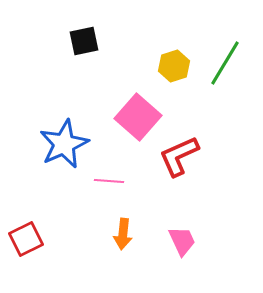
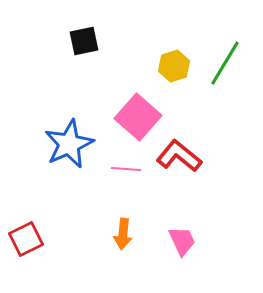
blue star: moved 5 px right
red L-shape: rotated 63 degrees clockwise
pink line: moved 17 px right, 12 px up
